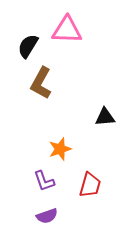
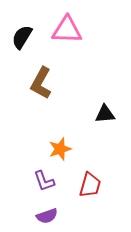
black semicircle: moved 6 px left, 9 px up
black triangle: moved 3 px up
